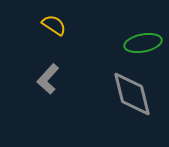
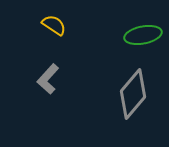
green ellipse: moved 8 px up
gray diamond: moved 1 px right; rotated 54 degrees clockwise
